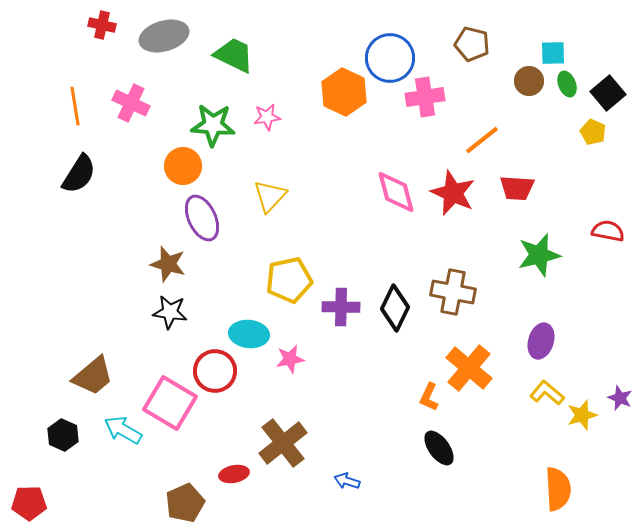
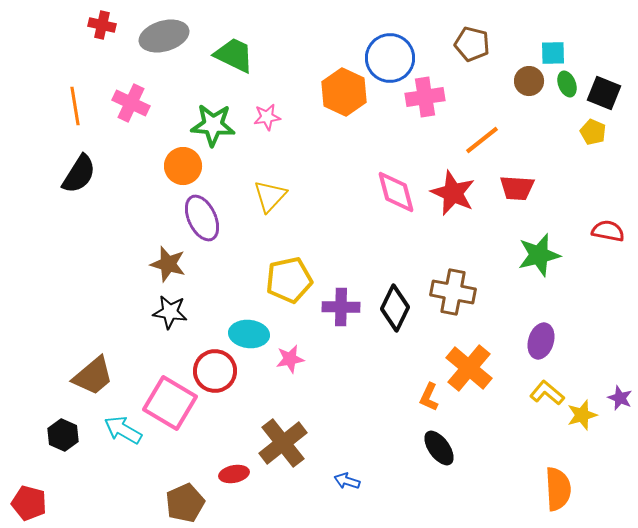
black square at (608, 93): moved 4 px left; rotated 28 degrees counterclockwise
red pentagon at (29, 503): rotated 16 degrees clockwise
